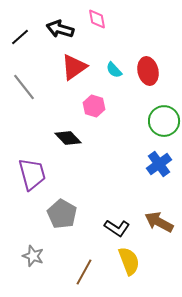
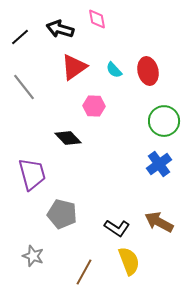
pink hexagon: rotated 15 degrees counterclockwise
gray pentagon: rotated 16 degrees counterclockwise
